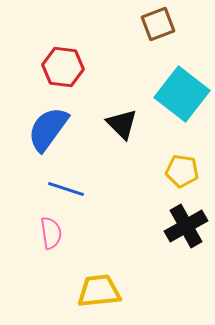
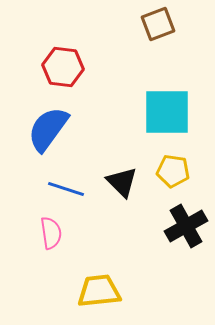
cyan square: moved 15 px left, 18 px down; rotated 38 degrees counterclockwise
black triangle: moved 58 px down
yellow pentagon: moved 9 px left
